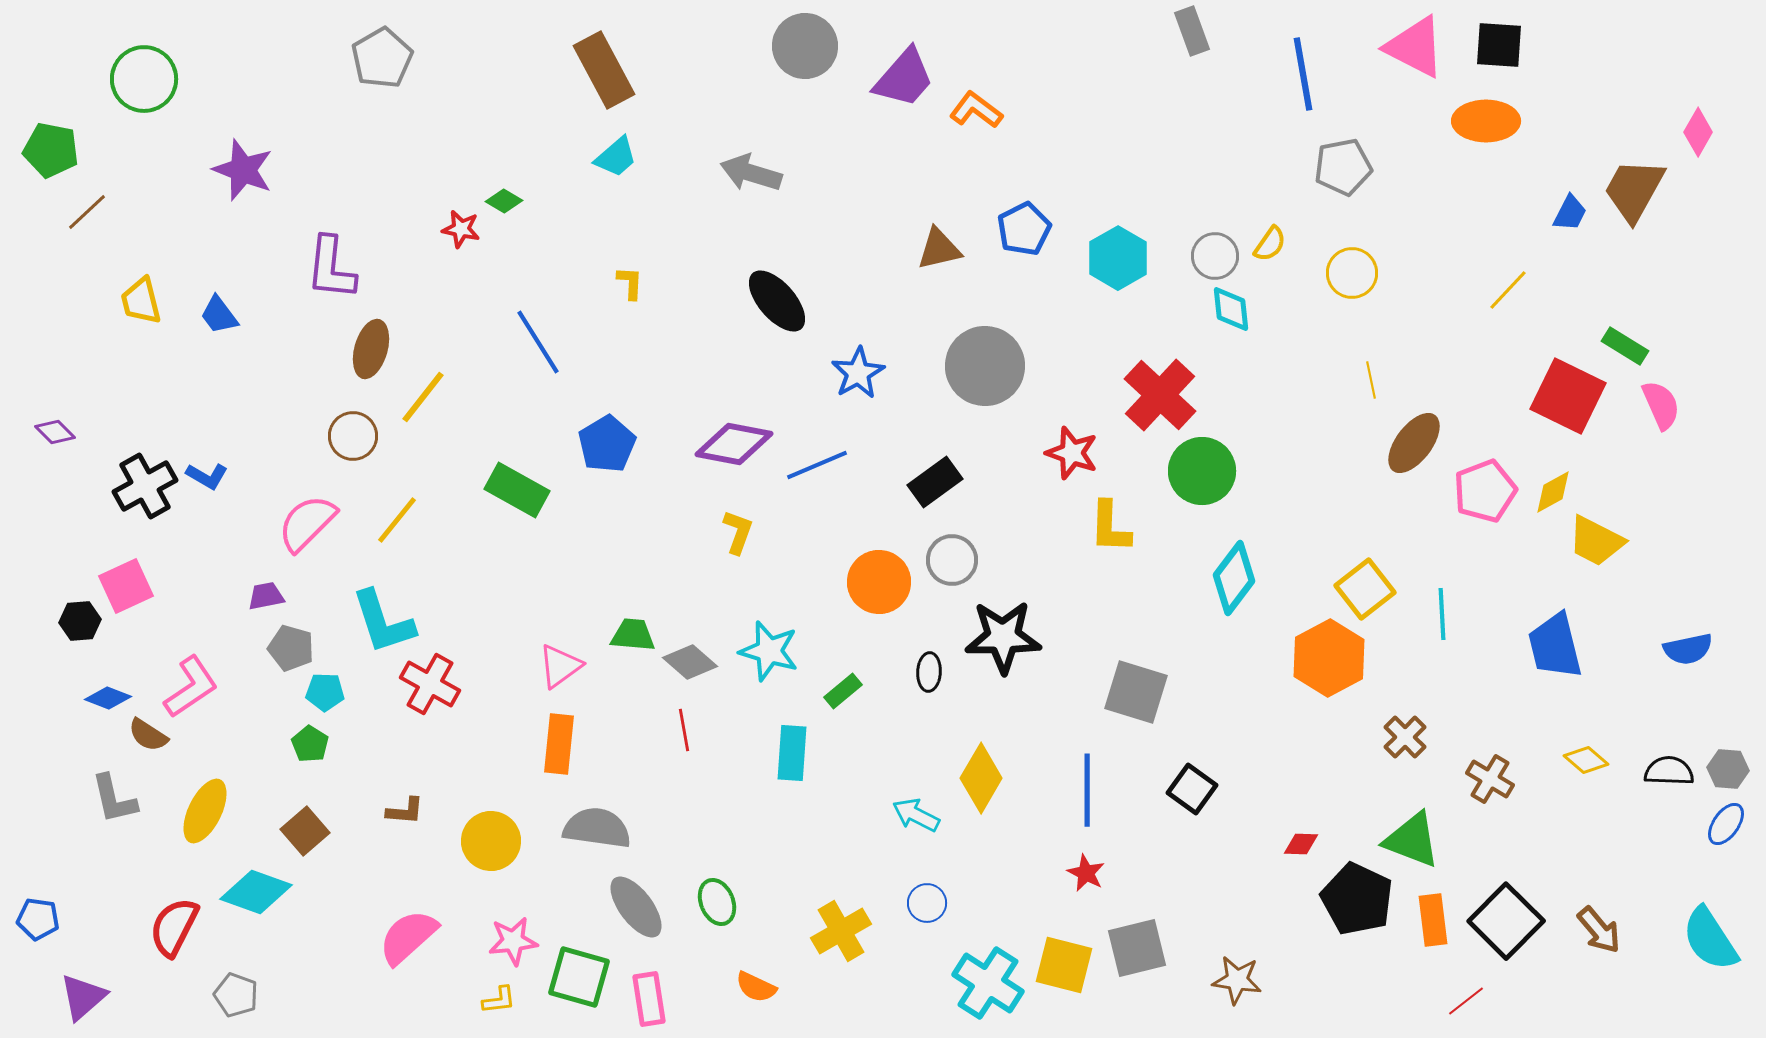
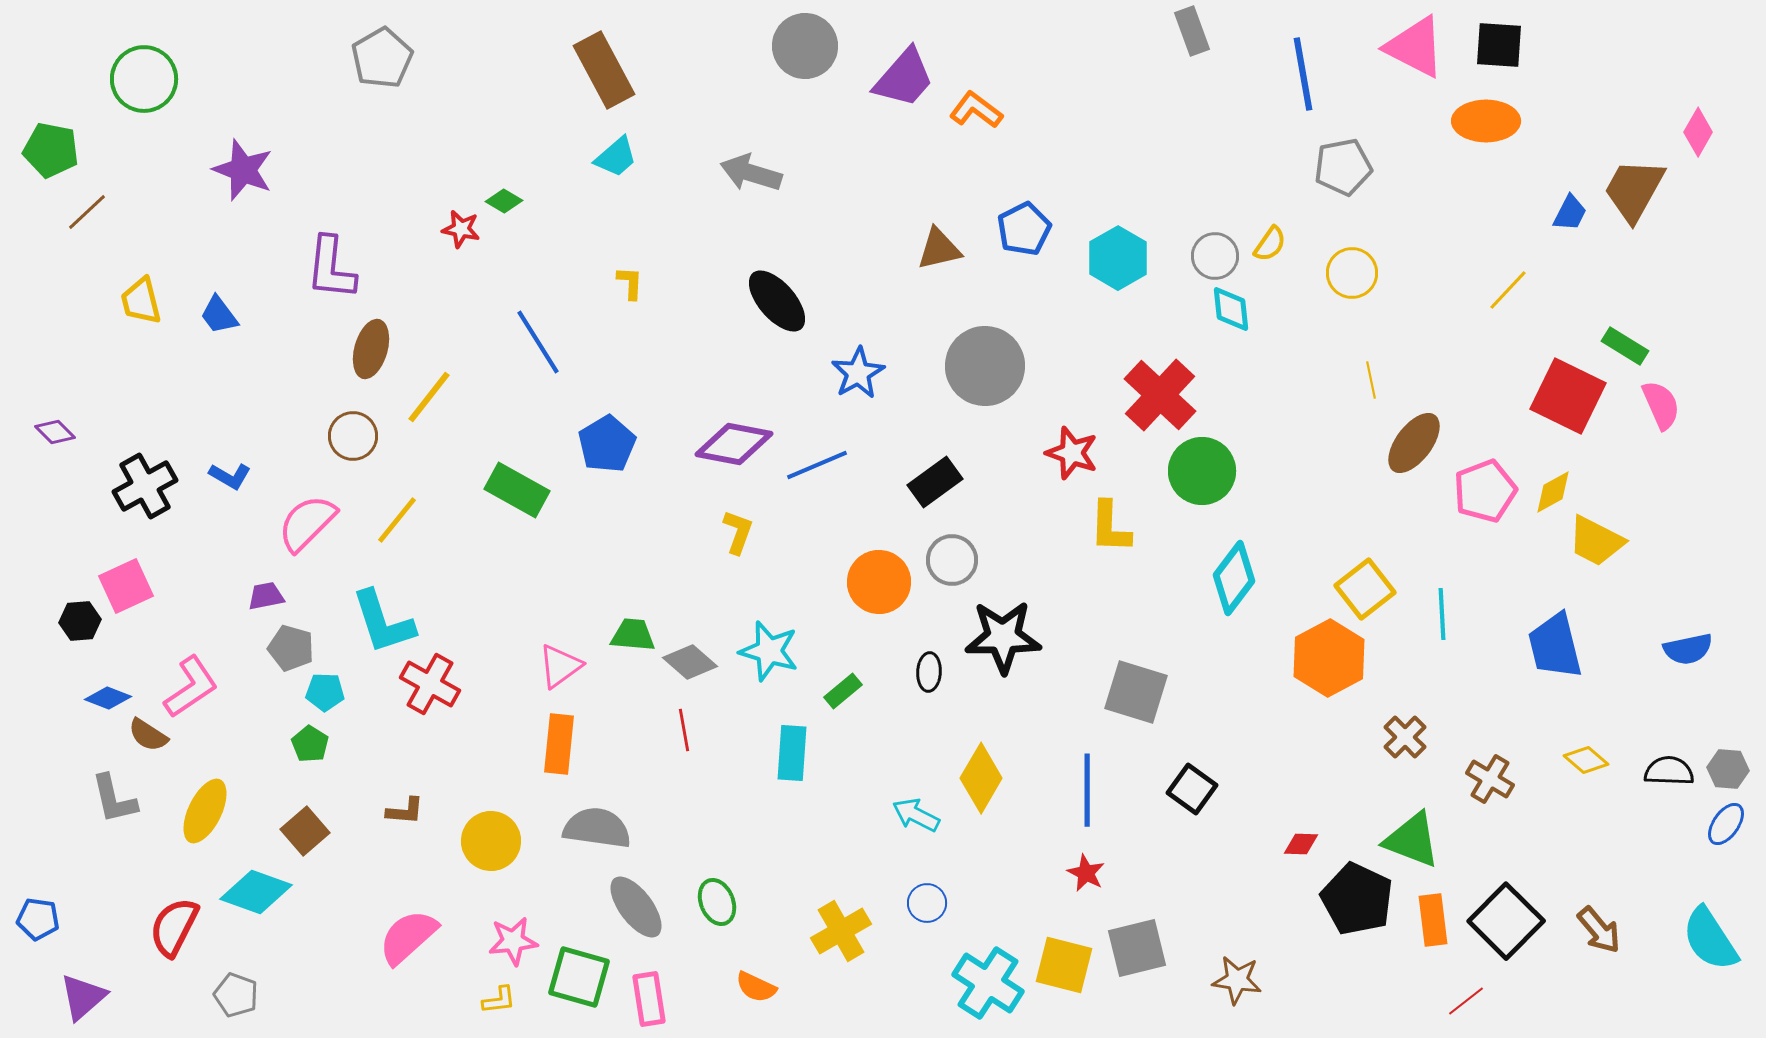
yellow line at (423, 397): moved 6 px right
blue L-shape at (207, 476): moved 23 px right
